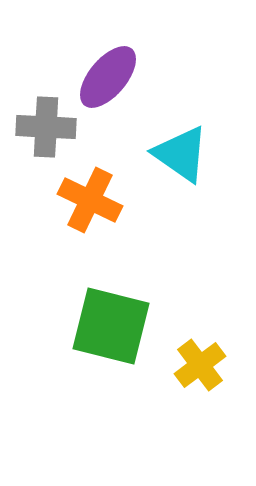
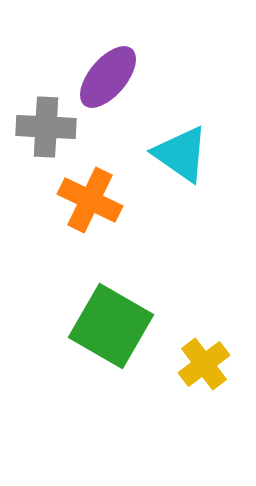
green square: rotated 16 degrees clockwise
yellow cross: moved 4 px right, 1 px up
